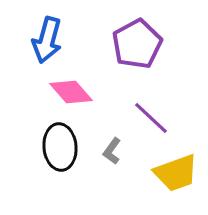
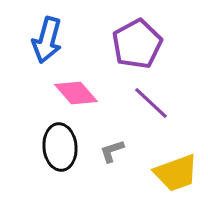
pink diamond: moved 5 px right, 1 px down
purple line: moved 15 px up
gray L-shape: rotated 36 degrees clockwise
